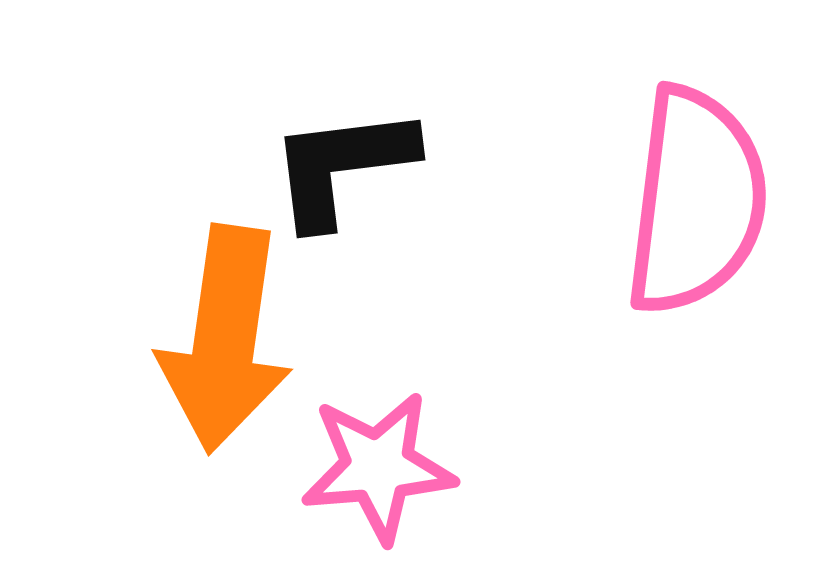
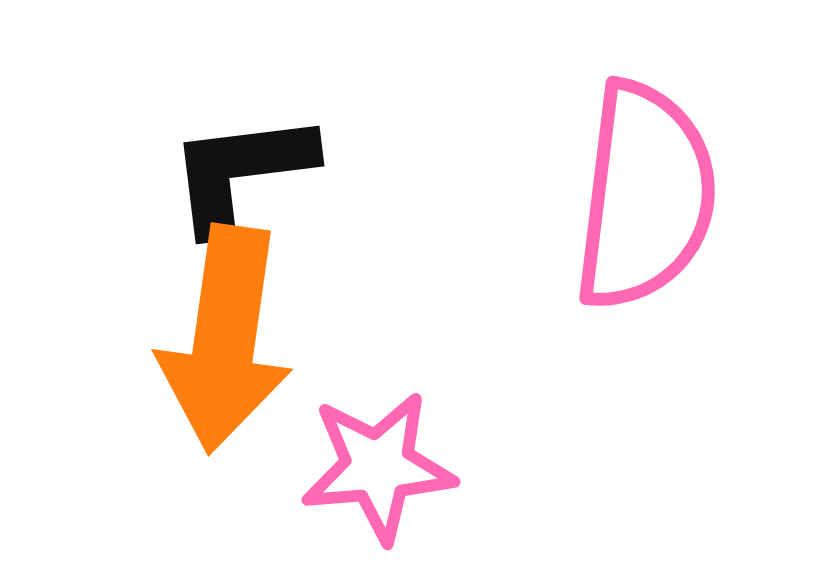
black L-shape: moved 101 px left, 6 px down
pink semicircle: moved 51 px left, 5 px up
